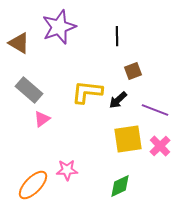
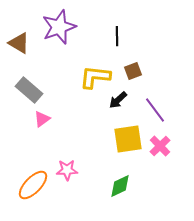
yellow L-shape: moved 8 px right, 15 px up
purple line: rotated 32 degrees clockwise
